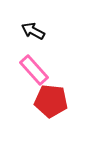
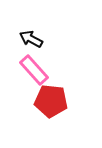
black arrow: moved 2 px left, 8 px down
